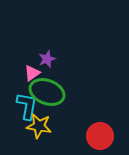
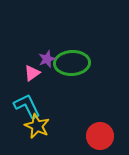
green ellipse: moved 25 px right, 29 px up; rotated 24 degrees counterclockwise
cyan L-shape: rotated 36 degrees counterclockwise
yellow star: moved 2 px left; rotated 15 degrees clockwise
